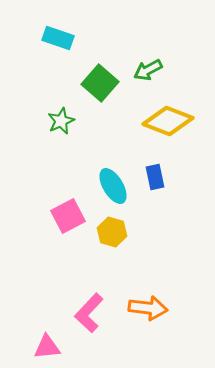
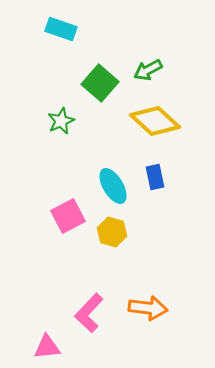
cyan rectangle: moved 3 px right, 9 px up
yellow diamond: moved 13 px left; rotated 21 degrees clockwise
